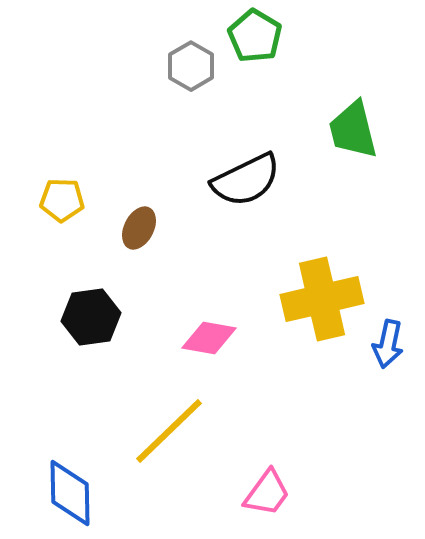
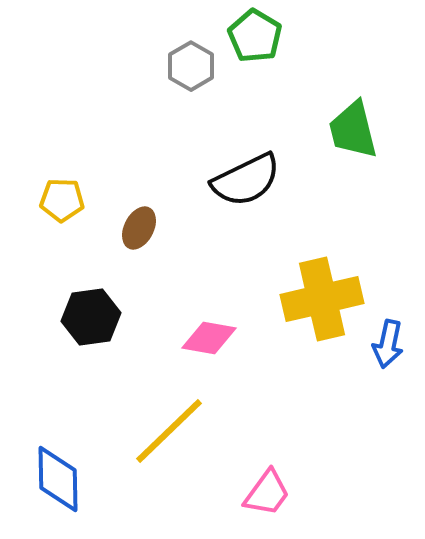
blue diamond: moved 12 px left, 14 px up
